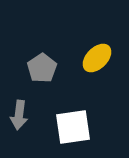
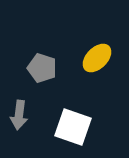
gray pentagon: rotated 20 degrees counterclockwise
white square: rotated 27 degrees clockwise
